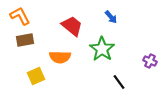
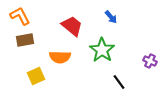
green star: moved 1 px down
